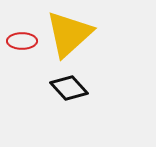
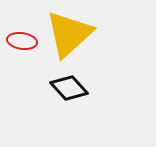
red ellipse: rotated 8 degrees clockwise
